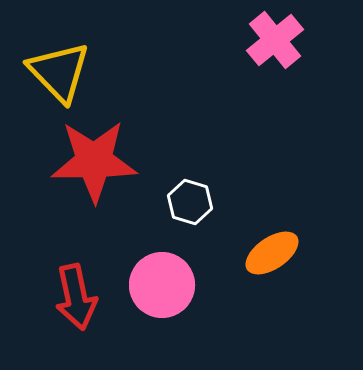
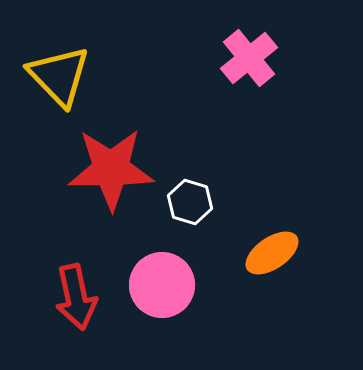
pink cross: moved 26 px left, 18 px down
yellow triangle: moved 4 px down
red star: moved 17 px right, 8 px down
